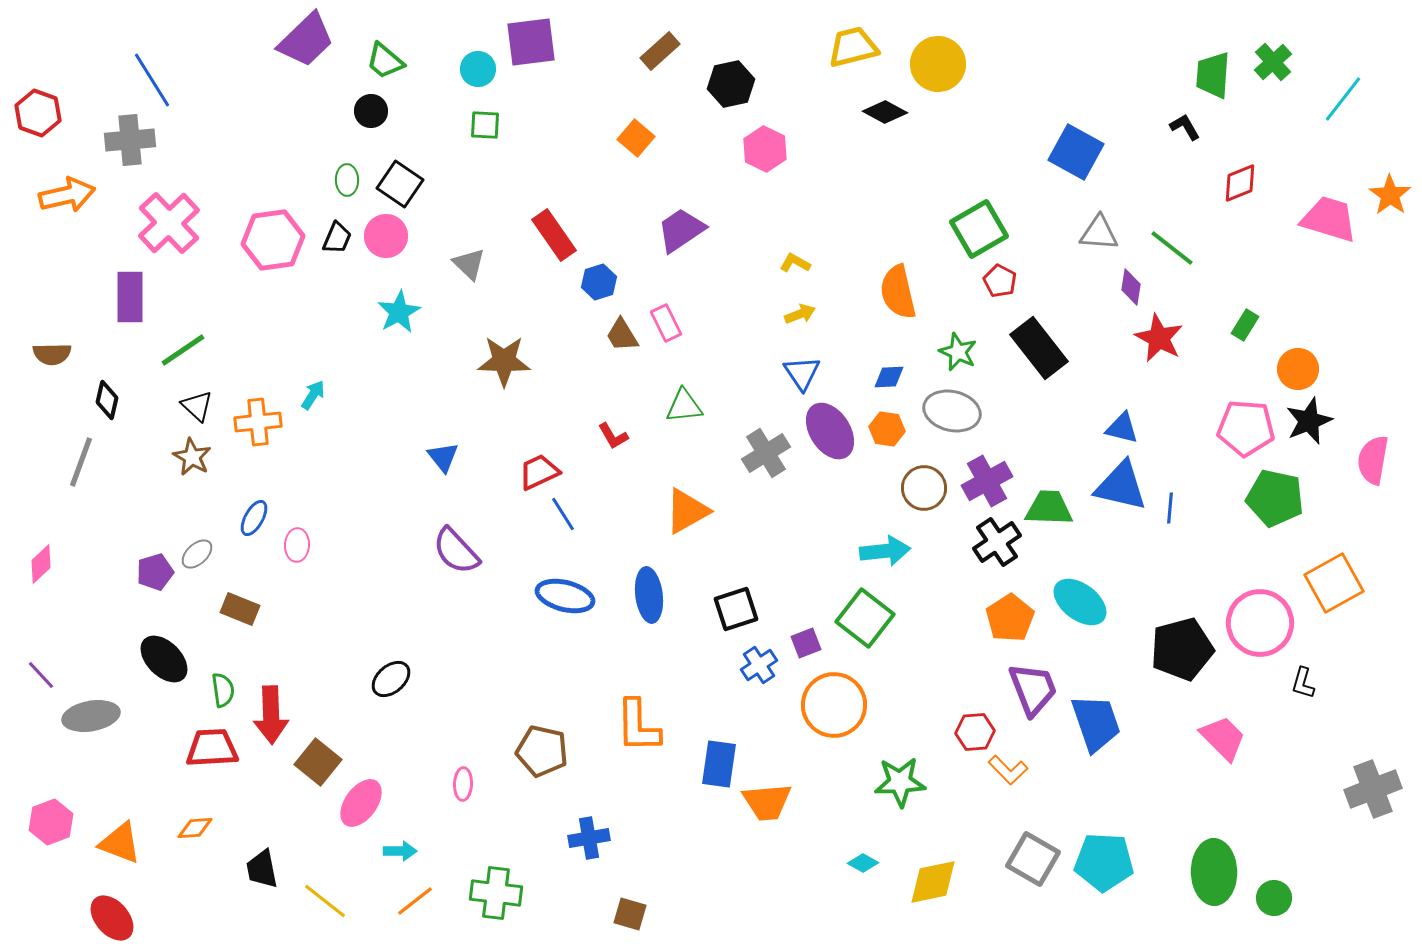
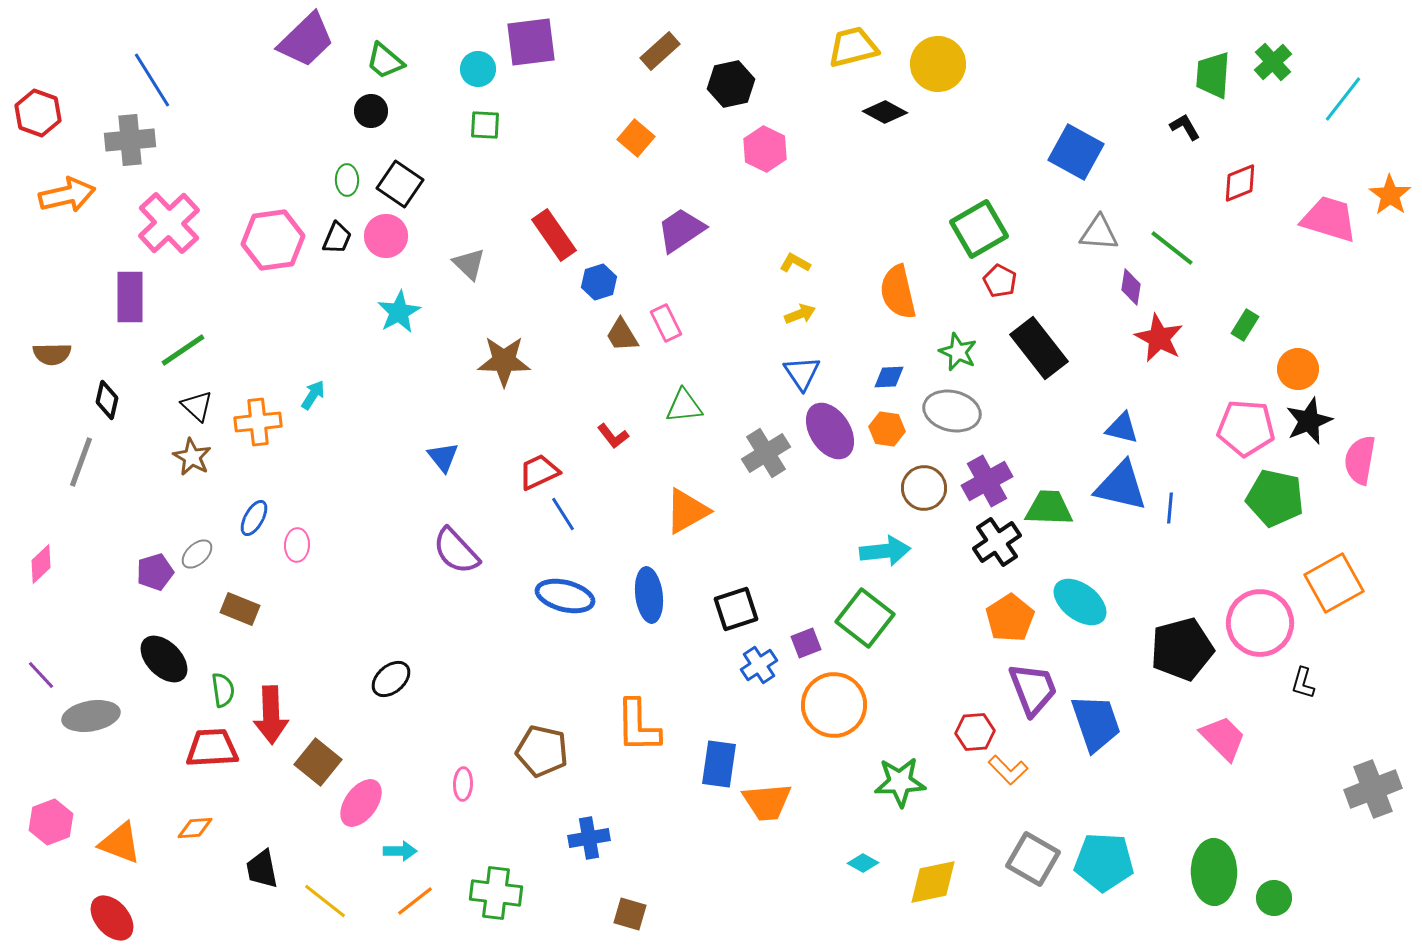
red L-shape at (613, 436): rotated 8 degrees counterclockwise
pink semicircle at (1373, 460): moved 13 px left
